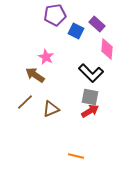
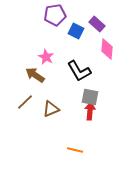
black L-shape: moved 12 px left, 2 px up; rotated 15 degrees clockwise
red arrow: rotated 54 degrees counterclockwise
orange line: moved 1 px left, 6 px up
